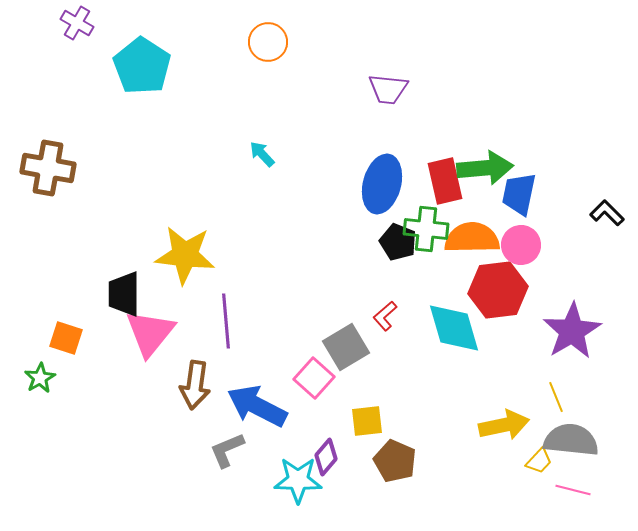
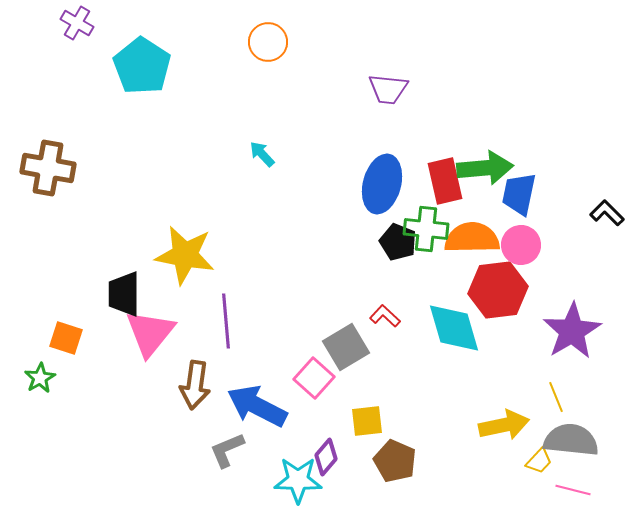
yellow star: rotated 4 degrees clockwise
red L-shape: rotated 84 degrees clockwise
